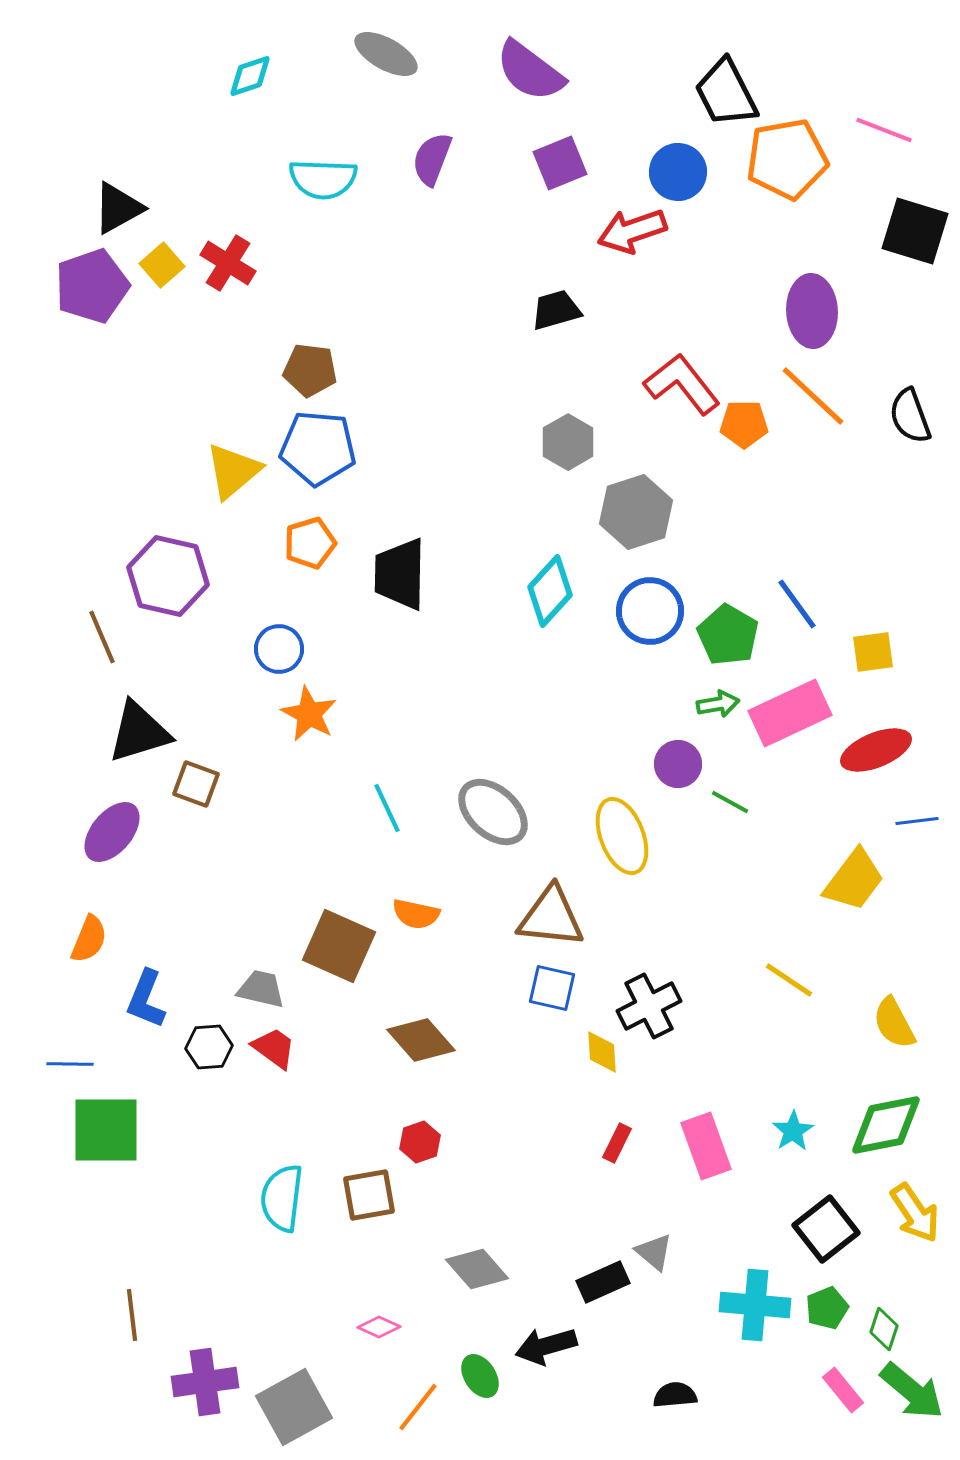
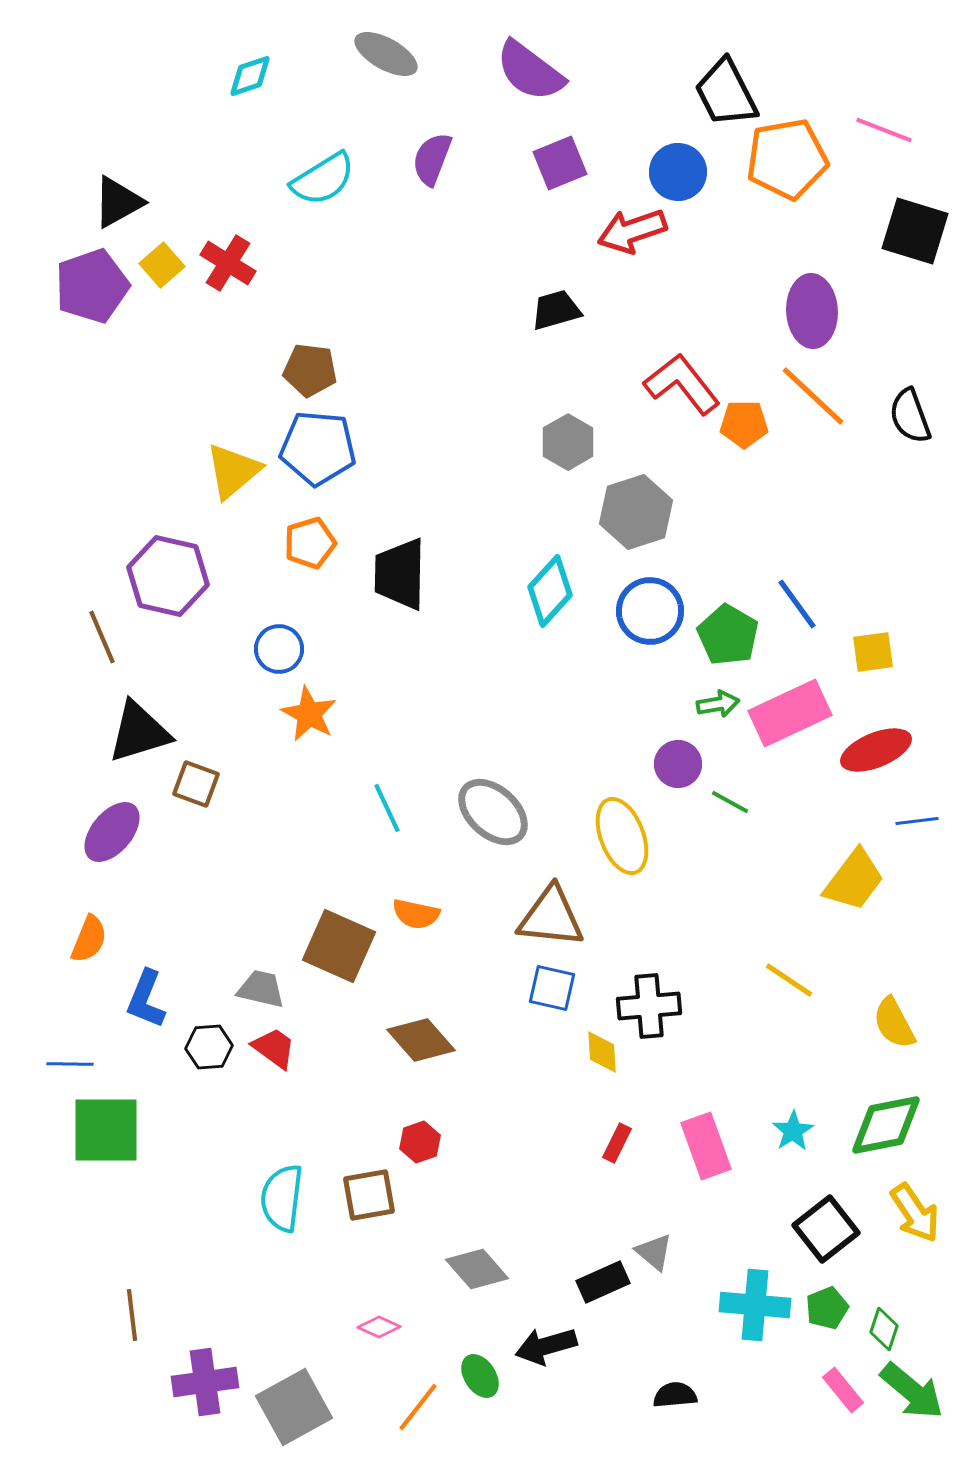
cyan semicircle at (323, 179): rotated 34 degrees counterclockwise
black triangle at (118, 208): moved 6 px up
black cross at (649, 1006): rotated 22 degrees clockwise
